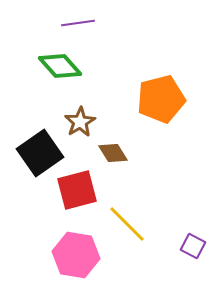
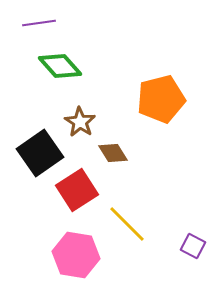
purple line: moved 39 px left
brown star: rotated 8 degrees counterclockwise
red square: rotated 18 degrees counterclockwise
